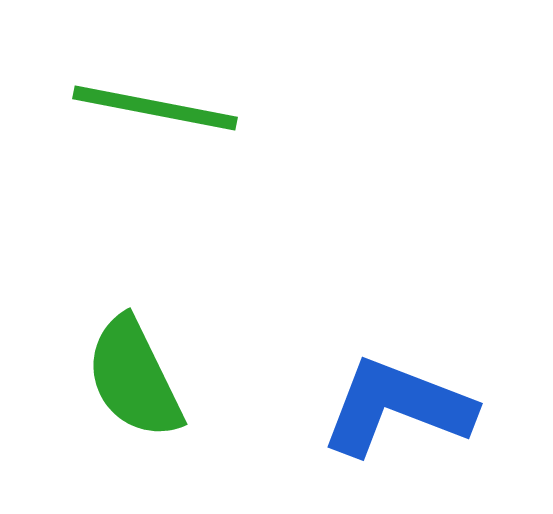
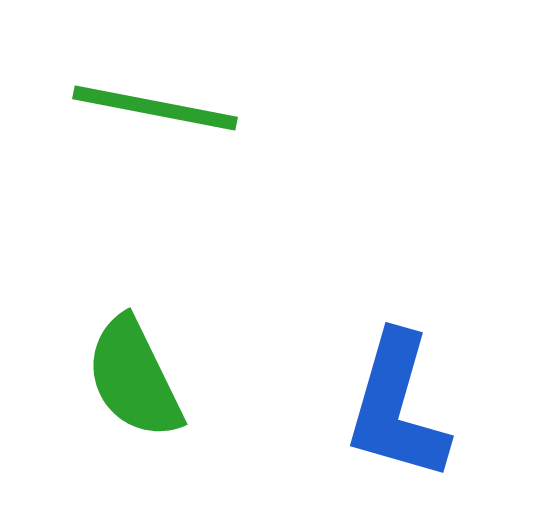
blue L-shape: rotated 95 degrees counterclockwise
